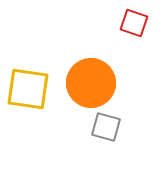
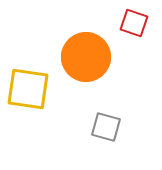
orange circle: moved 5 px left, 26 px up
